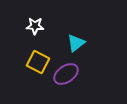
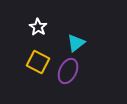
white star: moved 3 px right, 1 px down; rotated 30 degrees clockwise
purple ellipse: moved 2 px right, 3 px up; rotated 30 degrees counterclockwise
